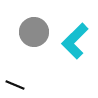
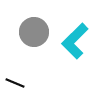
black line: moved 2 px up
